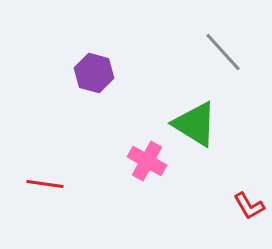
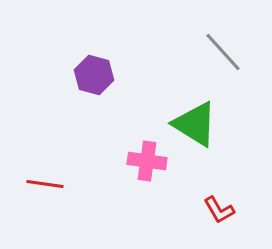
purple hexagon: moved 2 px down
pink cross: rotated 21 degrees counterclockwise
red L-shape: moved 30 px left, 4 px down
